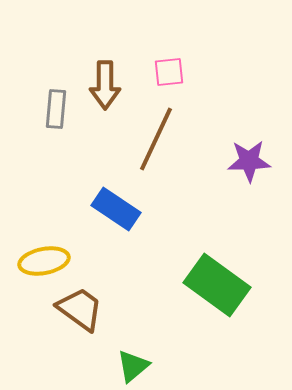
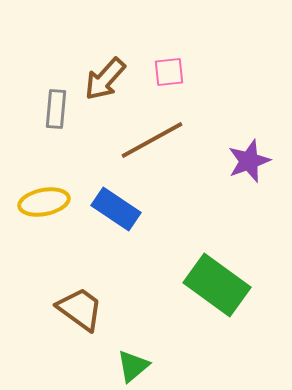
brown arrow: moved 6 px up; rotated 42 degrees clockwise
brown line: moved 4 px left, 1 px down; rotated 36 degrees clockwise
purple star: rotated 18 degrees counterclockwise
yellow ellipse: moved 59 px up
